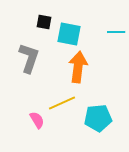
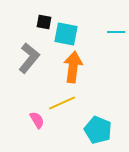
cyan square: moved 3 px left
gray L-shape: rotated 20 degrees clockwise
orange arrow: moved 5 px left
cyan pentagon: moved 12 px down; rotated 28 degrees clockwise
